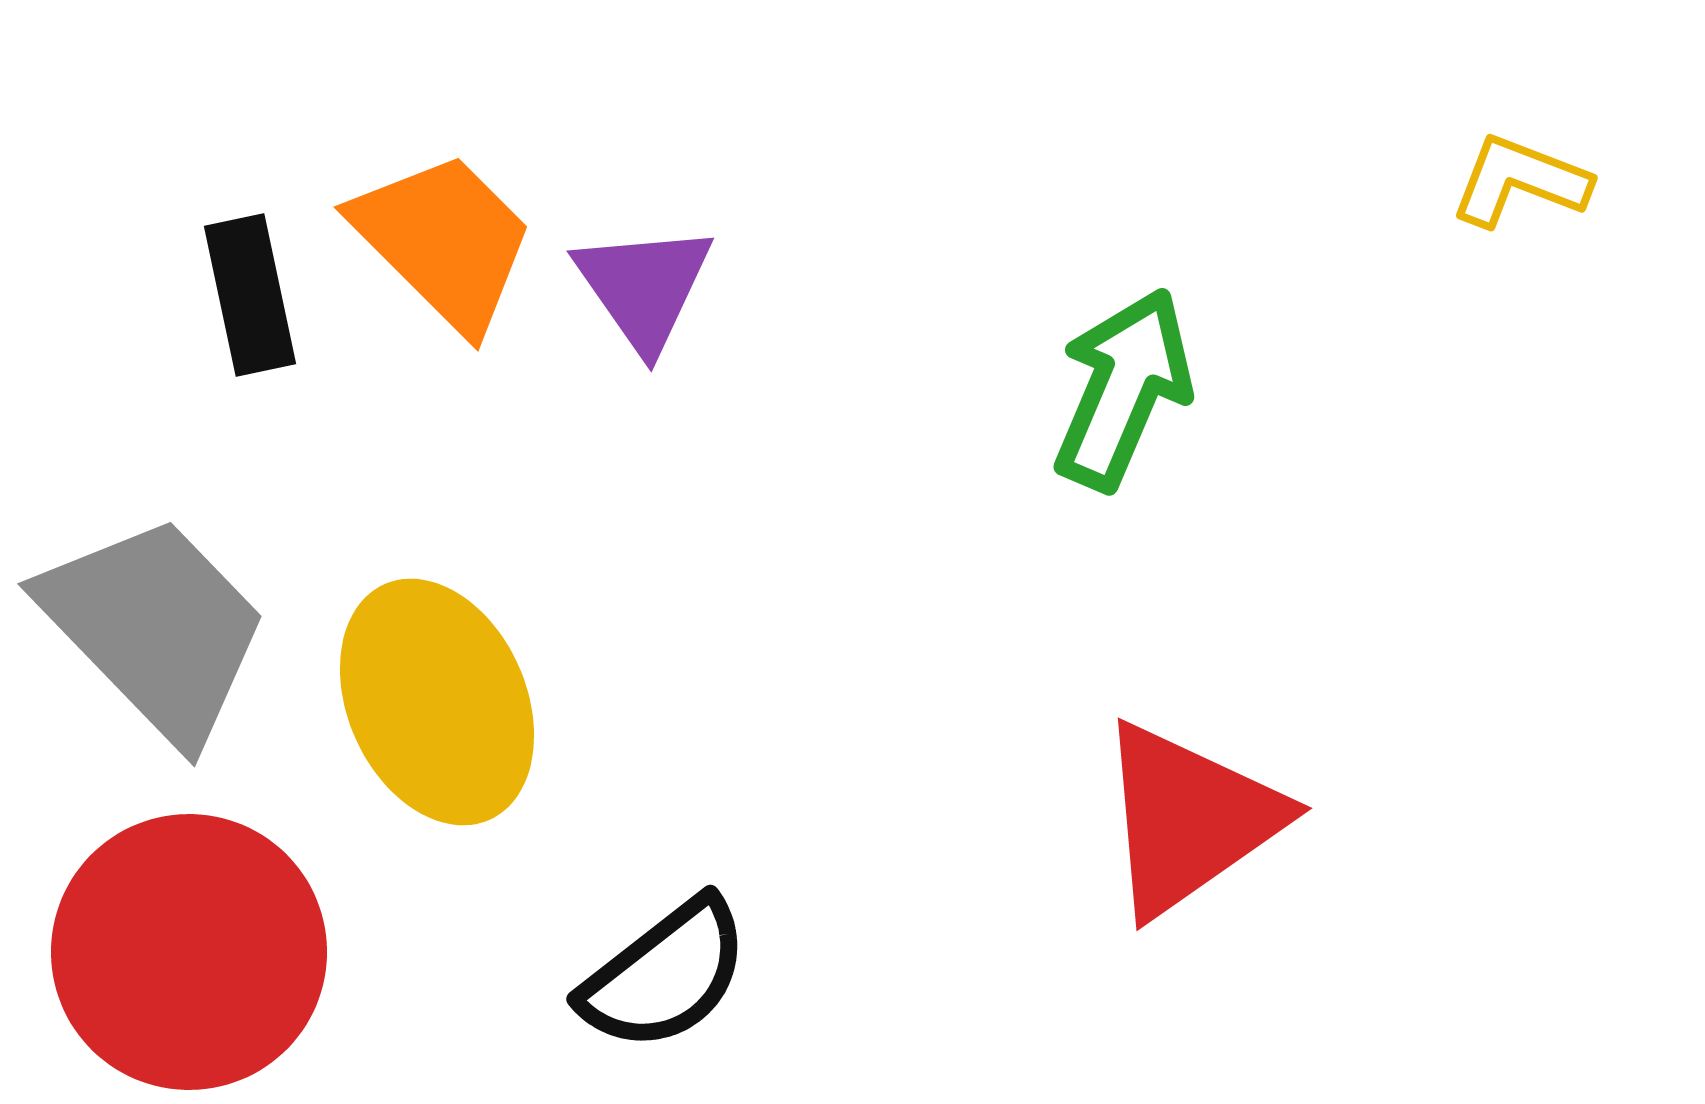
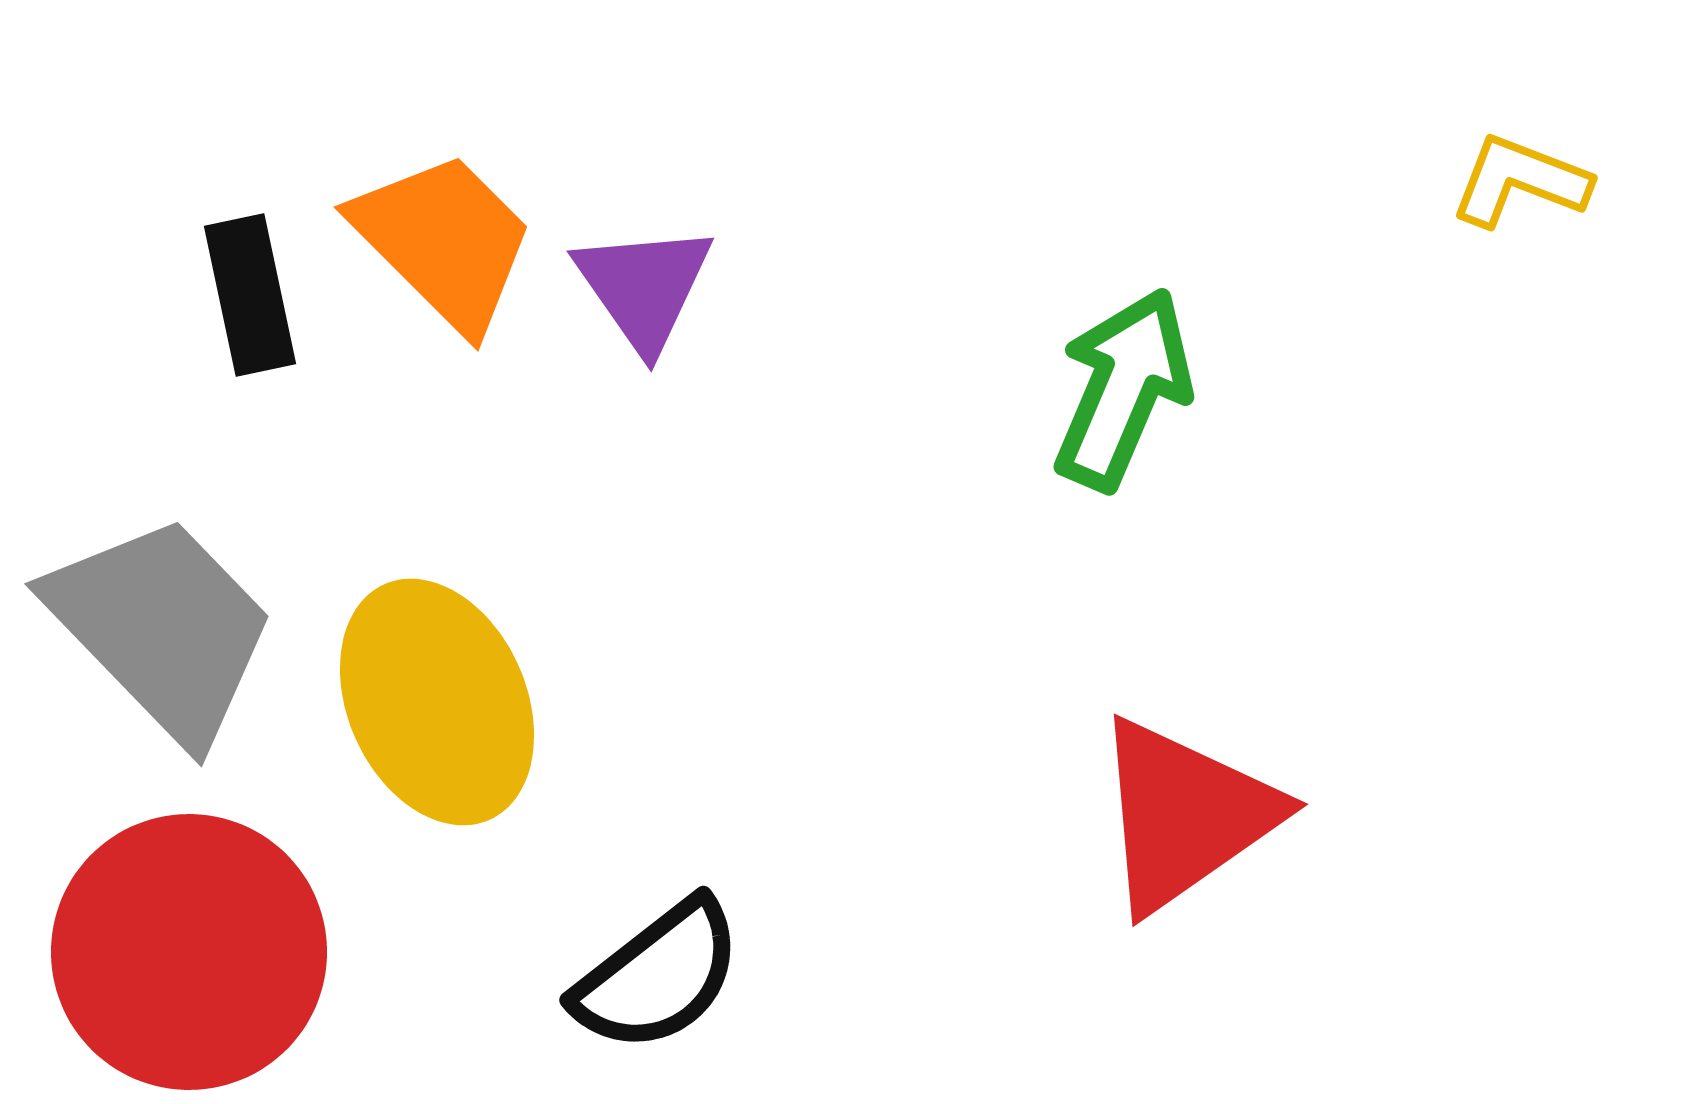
gray trapezoid: moved 7 px right
red triangle: moved 4 px left, 4 px up
black semicircle: moved 7 px left, 1 px down
